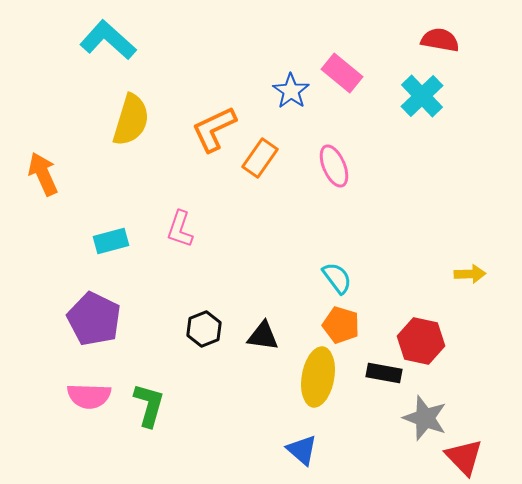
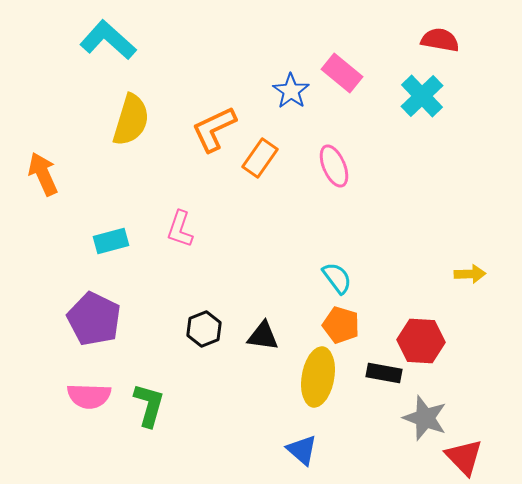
red hexagon: rotated 9 degrees counterclockwise
